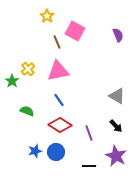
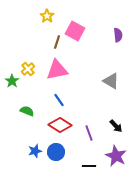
purple semicircle: rotated 16 degrees clockwise
brown line: rotated 40 degrees clockwise
pink triangle: moved 1 px left, 1 px up
gray triangle: moved 6 px left, 15 px up
